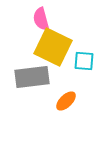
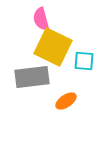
orange ellipse: rotated 10 degrees clockwise
